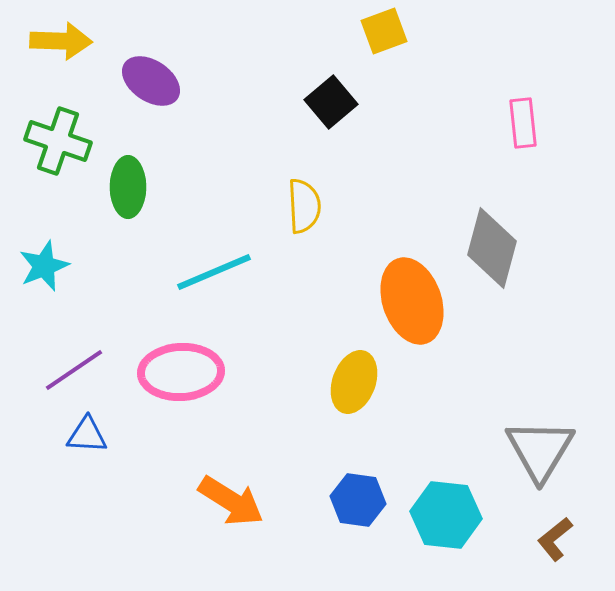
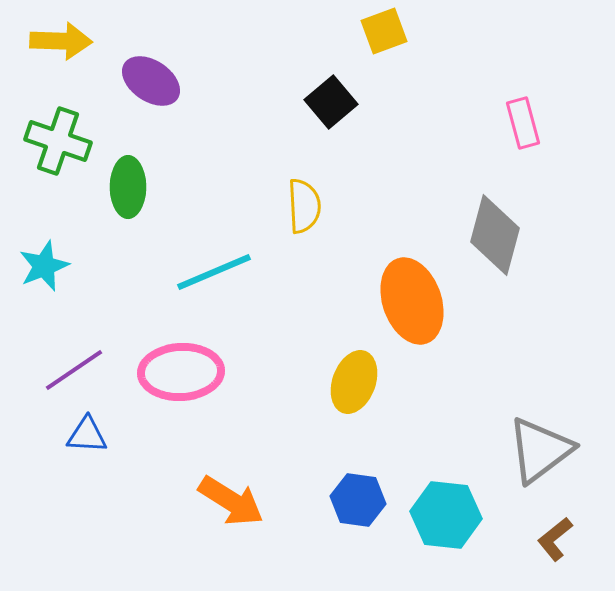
pink rectangle: rotated 9 degrees counterclockwise
gray diamond: moved 3 px right, 13 px up
gray triangle: rotated 22 degrees clockwise
